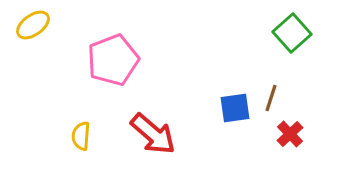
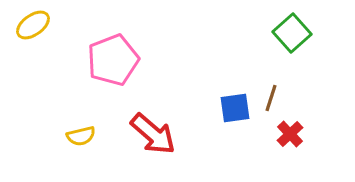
yellow semicircle: rotated 108 degrees counterclockwise
